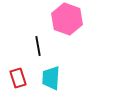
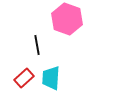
black line: moved 1 px left, 1 px up
red rectangle: moved 6 px right; rotated 66 degrees clockwise
